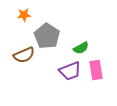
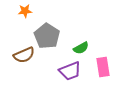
orange star: moved 1 px right, 4 px up
pink rectangle: moved 7 px right, 3 px up
